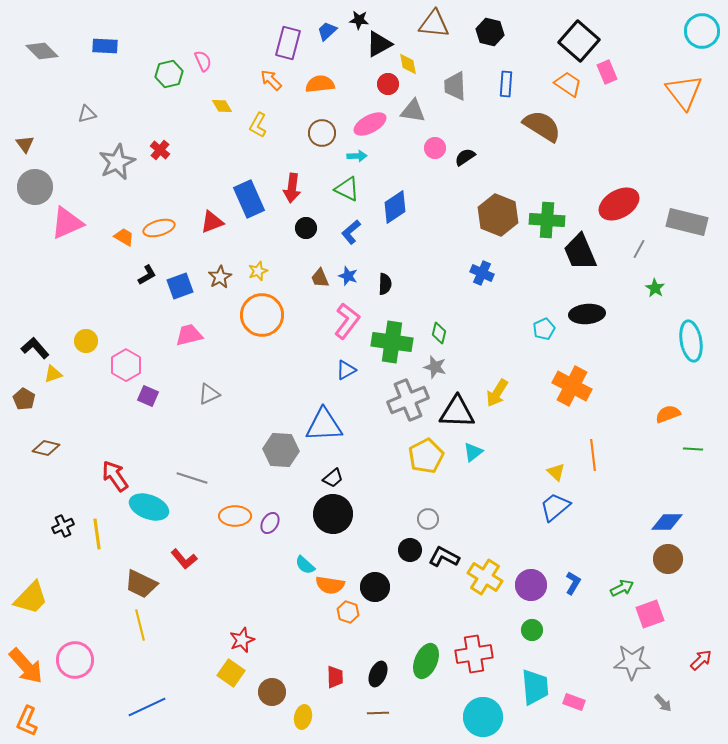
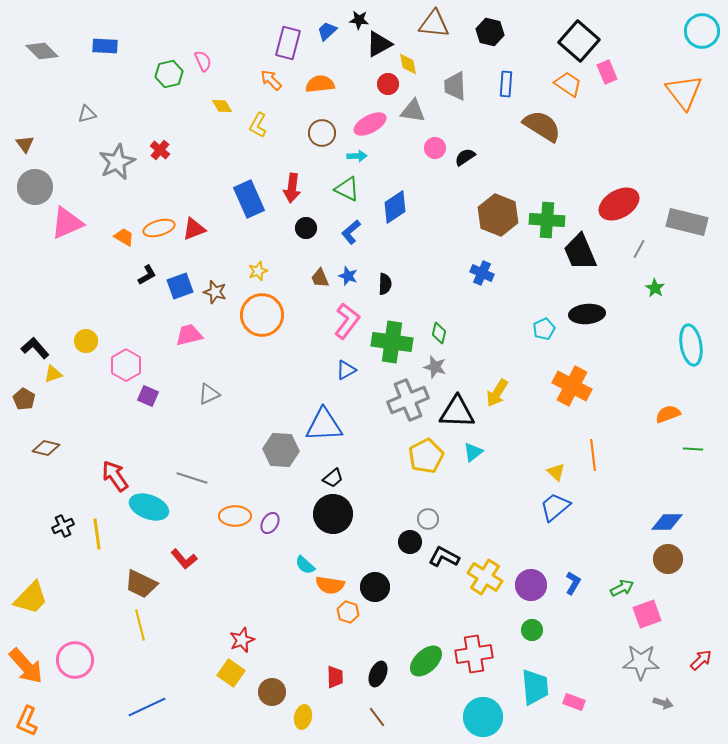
red triangle at (212, 222): moved 18 px left, 7 px down
brown star at (220, 277): moved 5 px left, 15 px down; rotated 25 degrees counterclockwise
cyan ellipse at (691, 341): moved 4 px down
black circle at (410, 550): moved 8 px up
pink square at (650, 614): moved 3 px left
green ellipse at (426, 661): rotated 24 degrees clockwise
gray star at (632, 662): moved 9 px right
gray arrow at (663, 703): rotated 30 degrees counterclockwise
brown line at (378, 713): moved 1 px left, 4 px down; rotated 55 degrees clockwise
